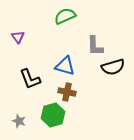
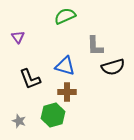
brown cross: rotated 12 degrees counterclockwise
